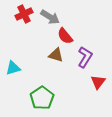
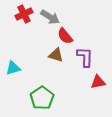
purple L-shape: rotated 30 degrees counterclockwise
red triangle: rotated 42 degrees clockwise
